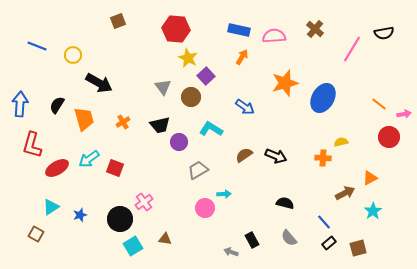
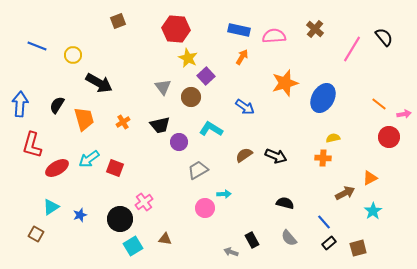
black semicircle at (384, 33): moved 4 px down; rotated 120 degrees counterclockwise
yellow semicircle at (341, 142): moved 8 px left, 4 px up
